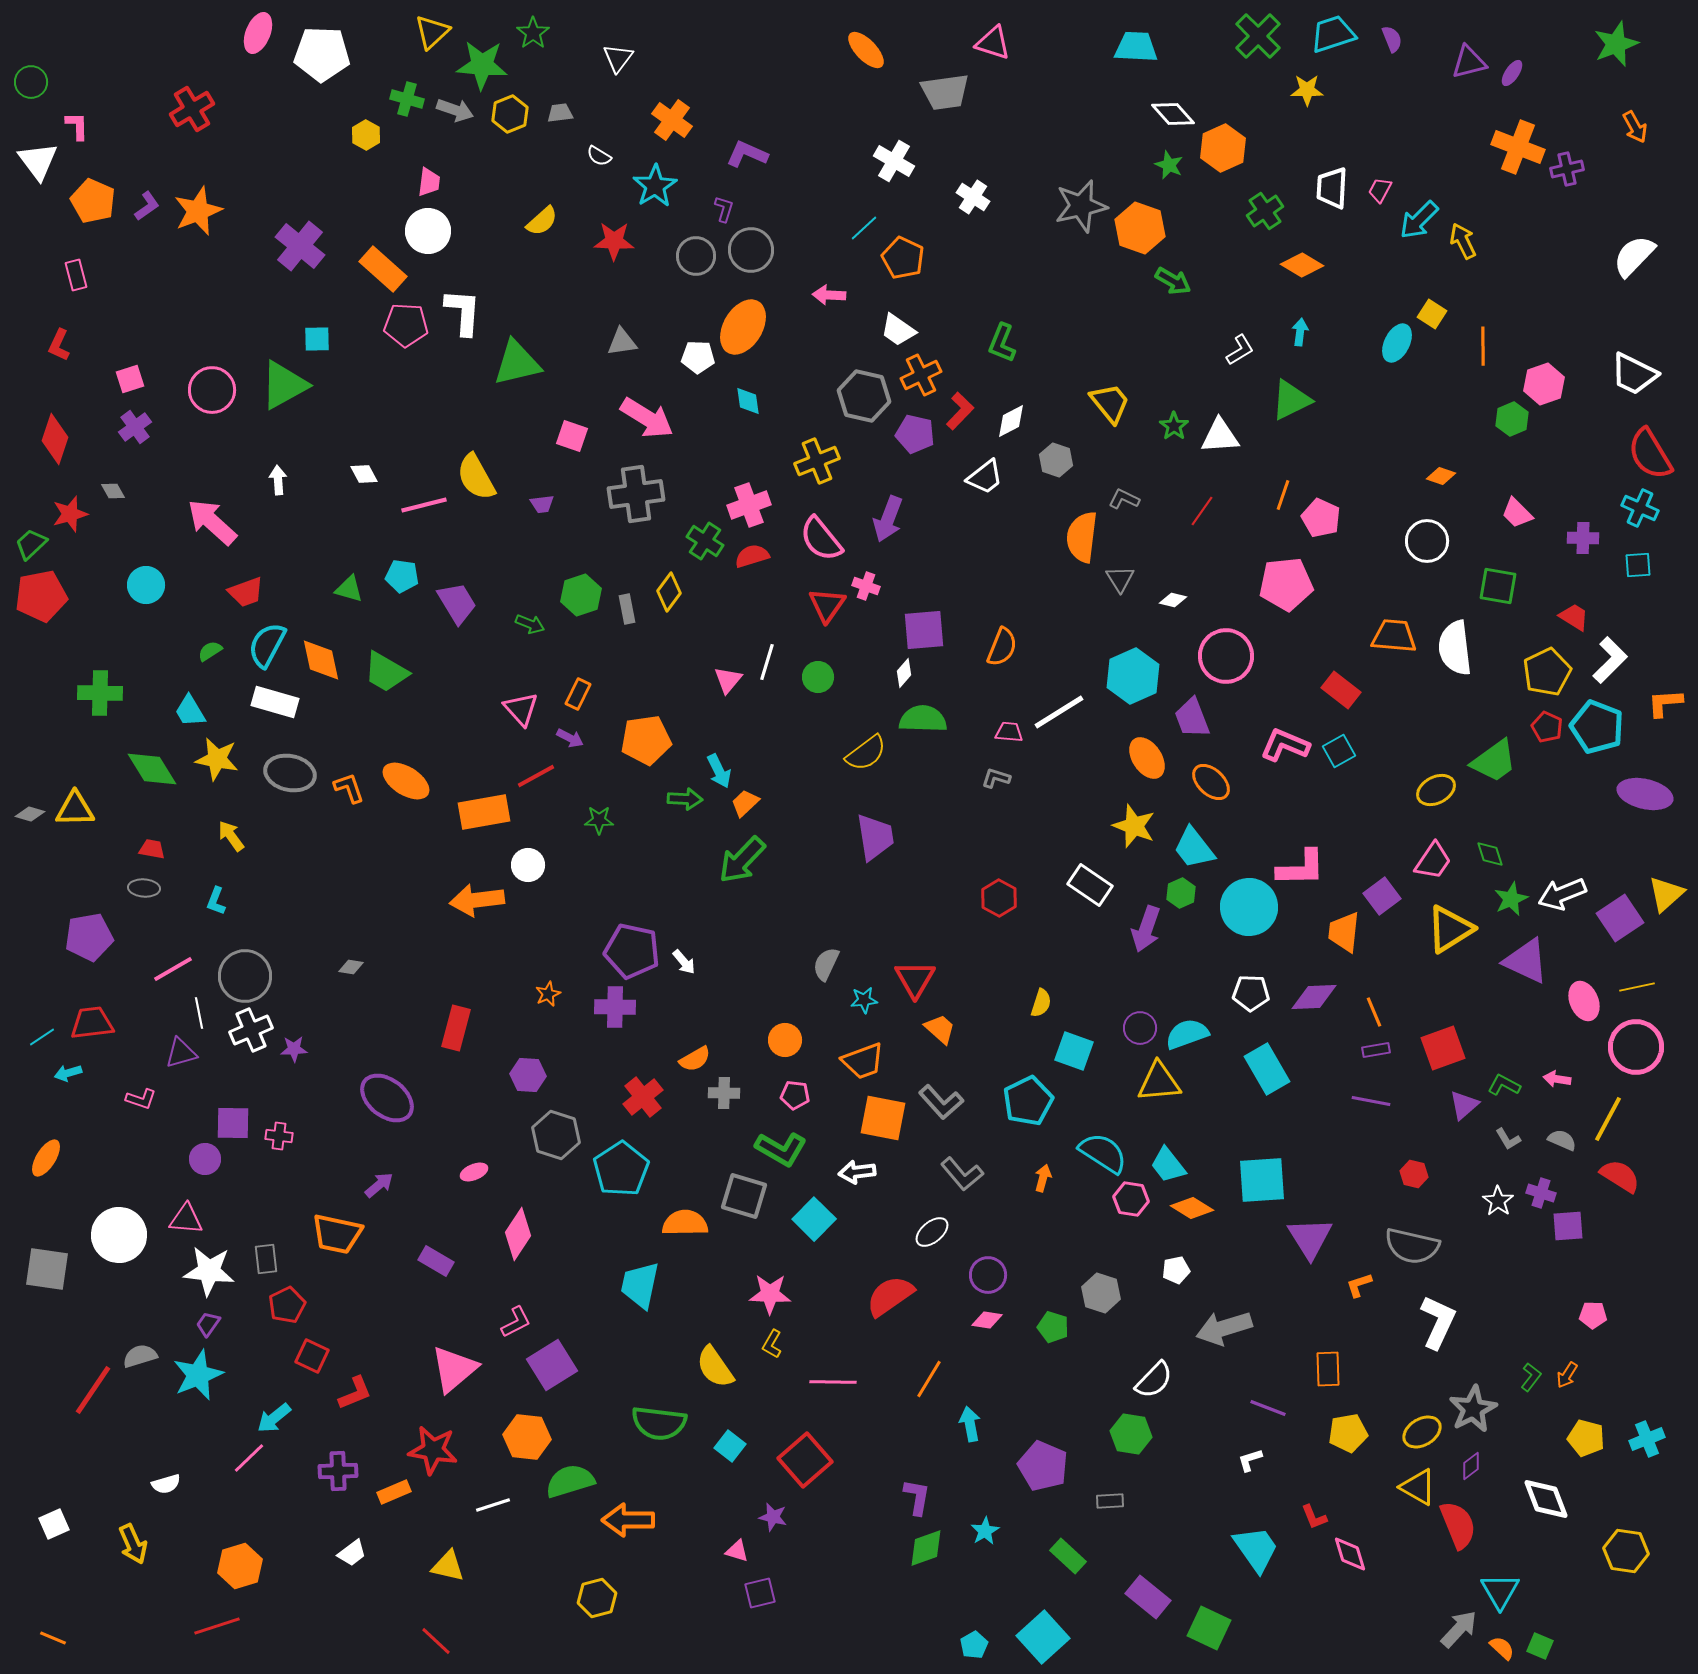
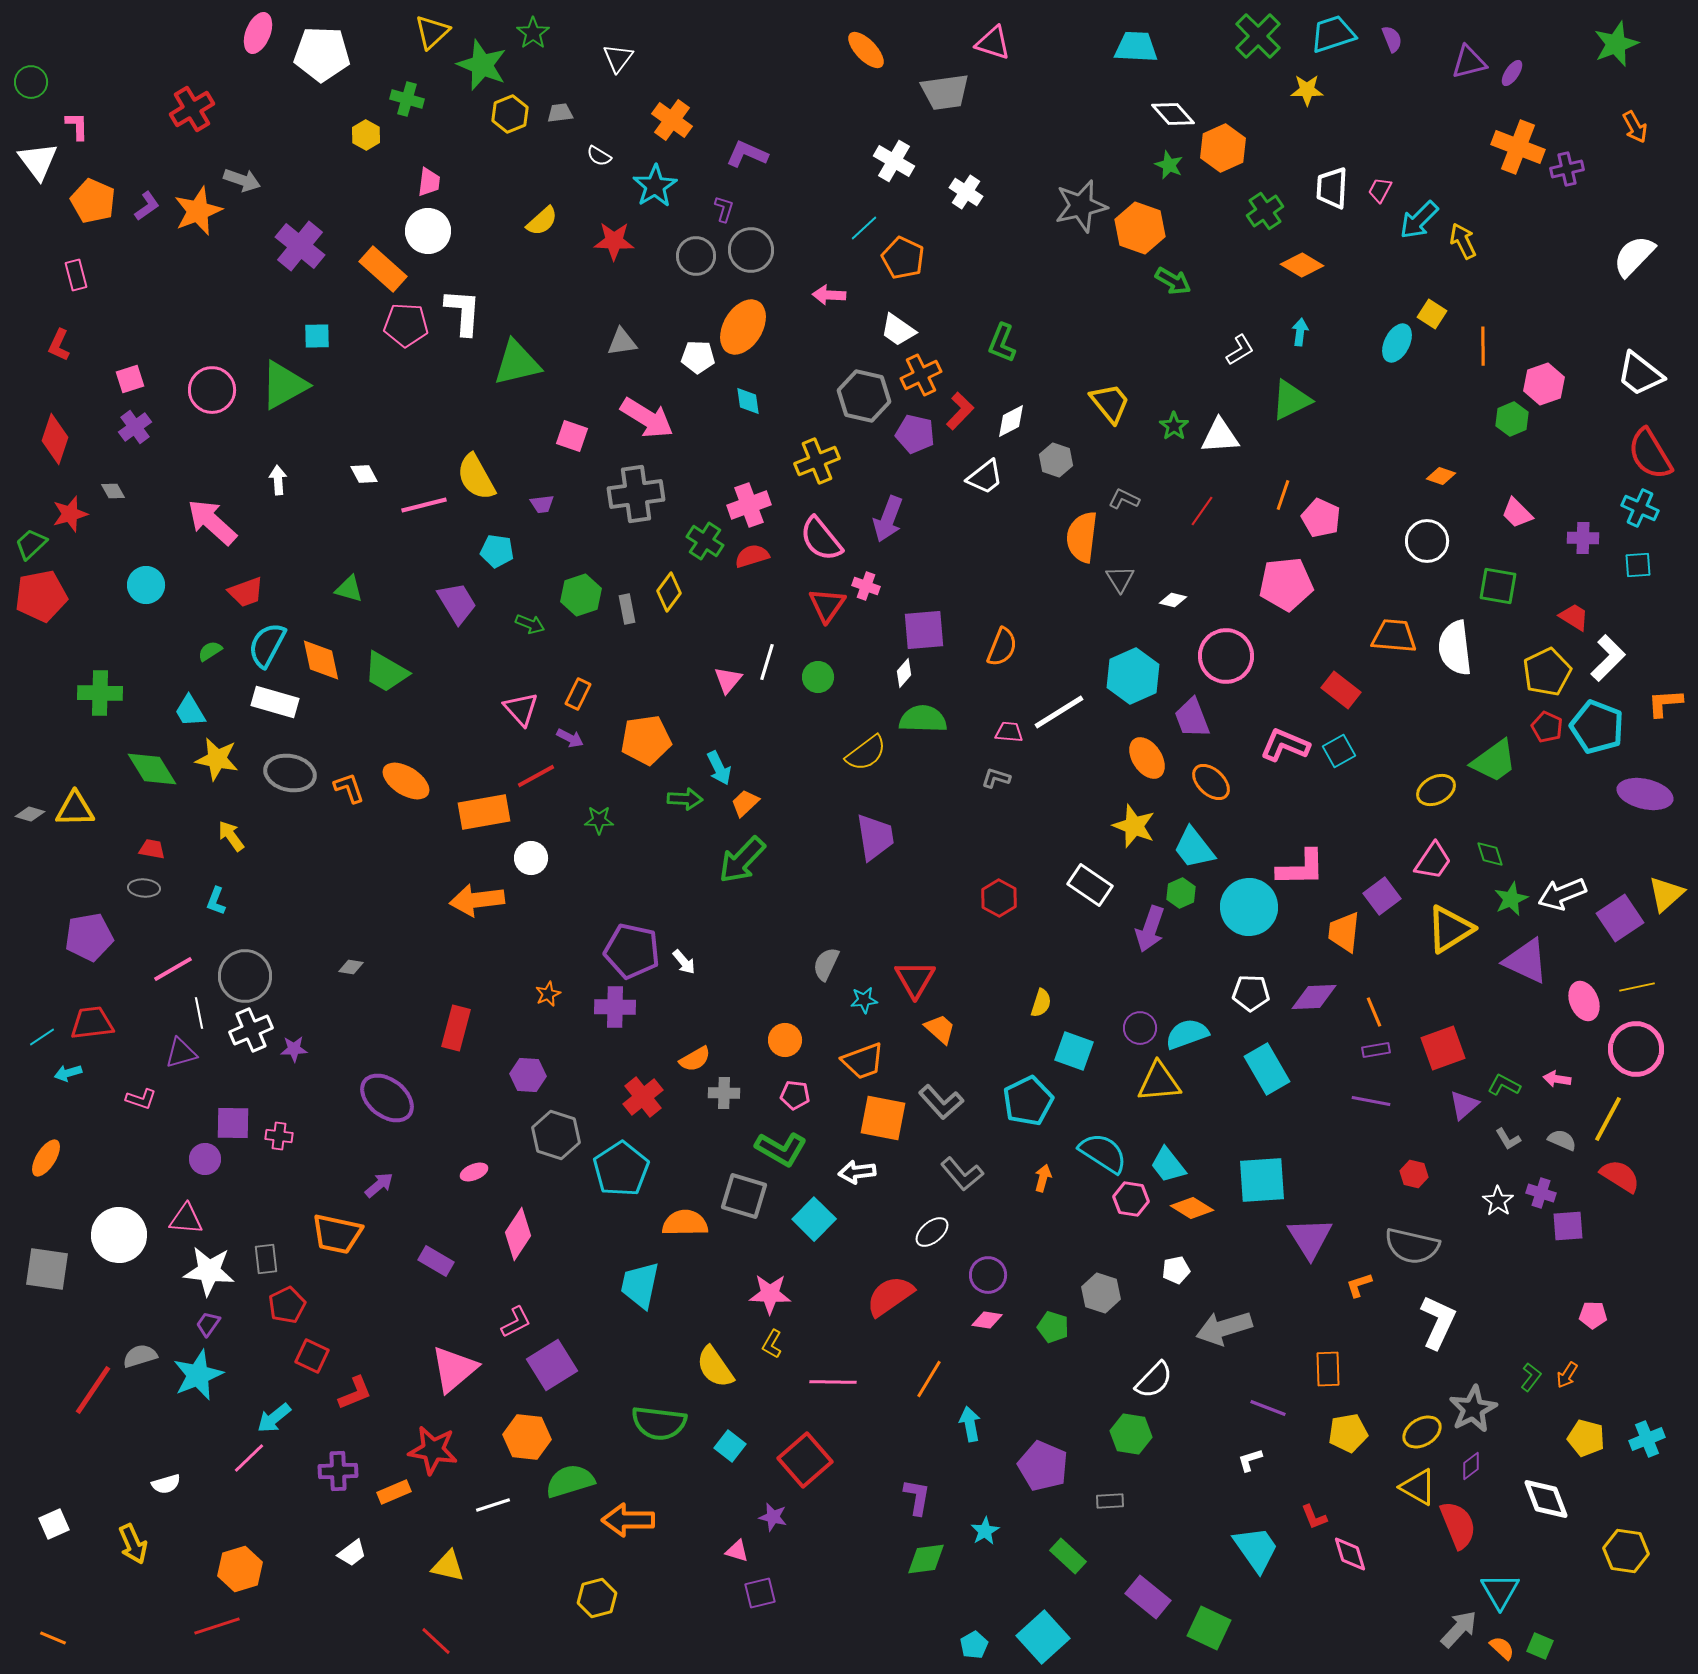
green star at (482, 65): rotated 18 degrees clockwise
gray arrow at (455, 110): moved 213 px left, 70 px down
white cross at (973, 197): moved 7 px left, 5 px up
cyan square at (317, 339): moved 3 px up
white trapezoid at (1634, 374): moved 6 px right; rotated 12 degrees clockwise
cyan pentagon at (402, 576): moved 95 px right, 25 px up
white L-shape at (1610, 660): moved 2 px left, 2 px up
cyan arrow at (719, 771): moved 3 px up
white circle at (528, 865): moved 3 px right, 7 px up
purple arrow at (1146, 929): moved 4 px right
pink circle at (1636, 1047): moved 2 px down
green diamond at (926, 1548): moved 11 px down; rotated 12 degrees clockwise
orange hexagon at (240, 1566): moved 3 px down
